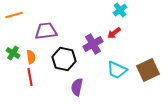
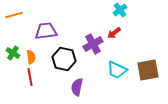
brown square: rotated 15 degrees clockwise
